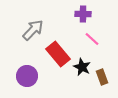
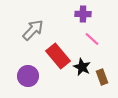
red rectangle: moved 2 px down
purple circle: moved 1 px right
